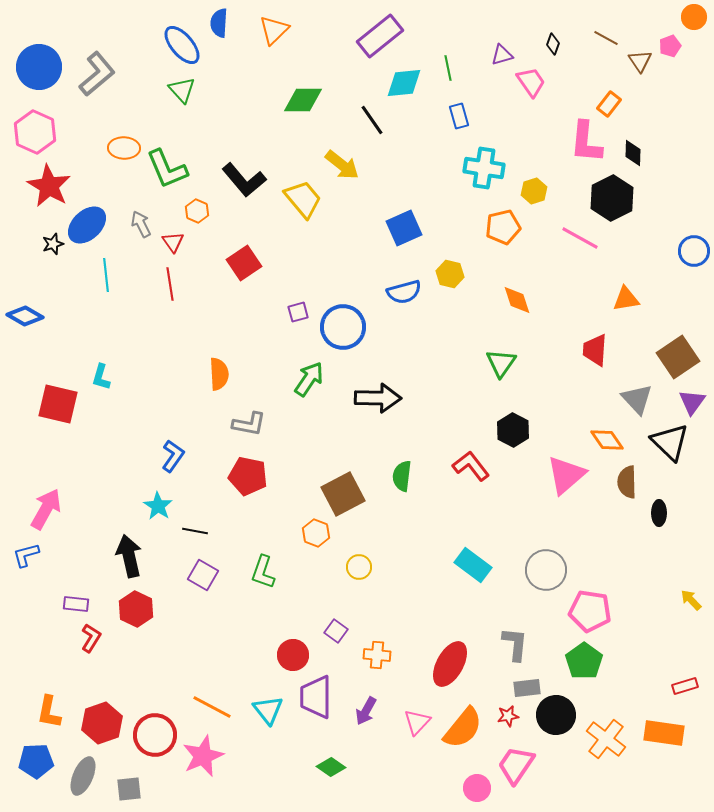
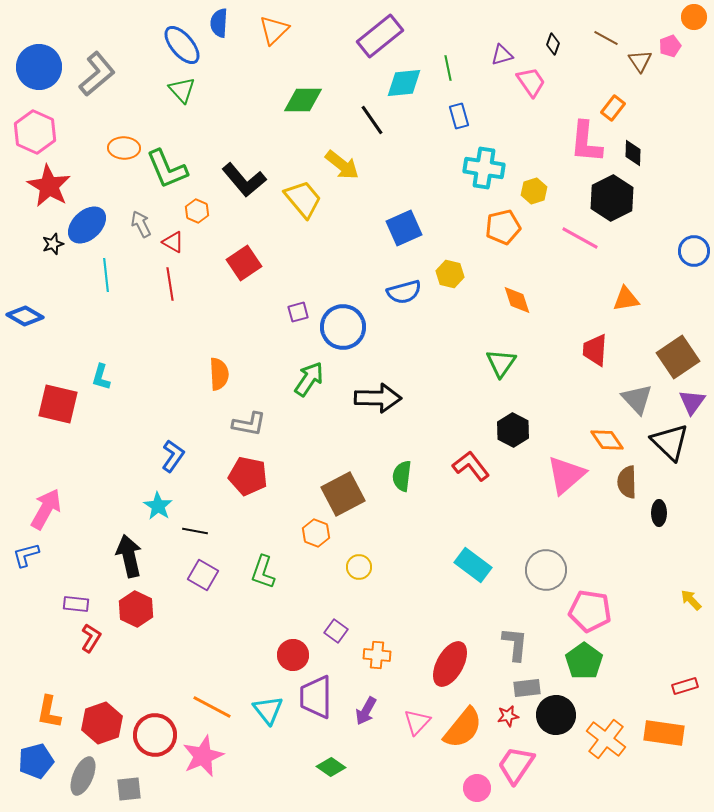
orange rectangle at (609, 104): moved 4 px right, 4 px down
red triangle at (173, 242): rotated 25 degrees counterclockwise
blue pentagon at (36, 761): rotated 12 degrees counterclockwise
